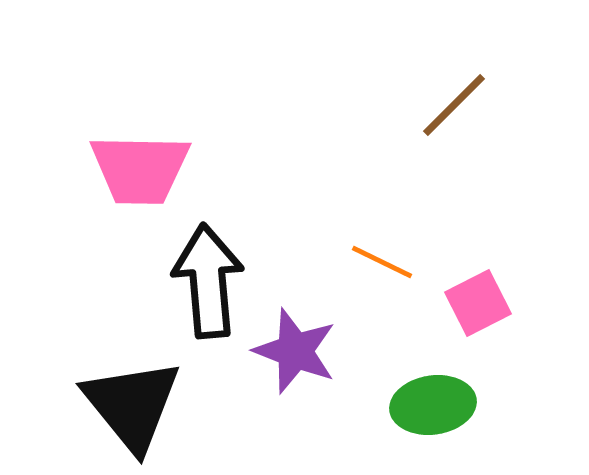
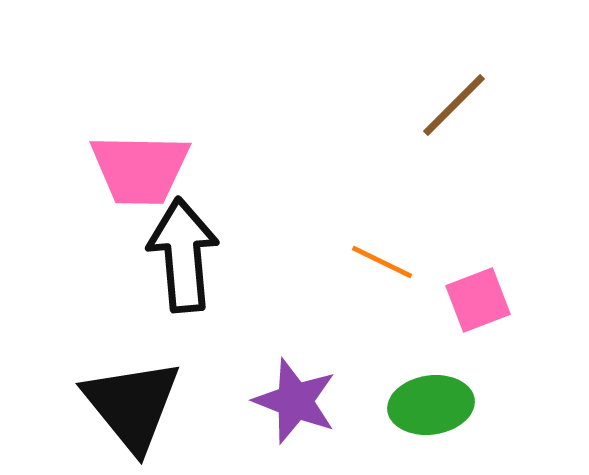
black arrow: moved 25 px left, 26 px up
pink square: moved 3 px up; rotated 6 degrees clockwise
purple star: moved 50 px down
green ellipse: moved 2 px left
